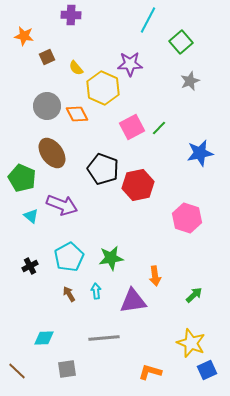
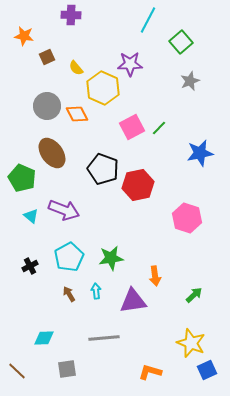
purple arrow: moved 2 px right, 5 px down
